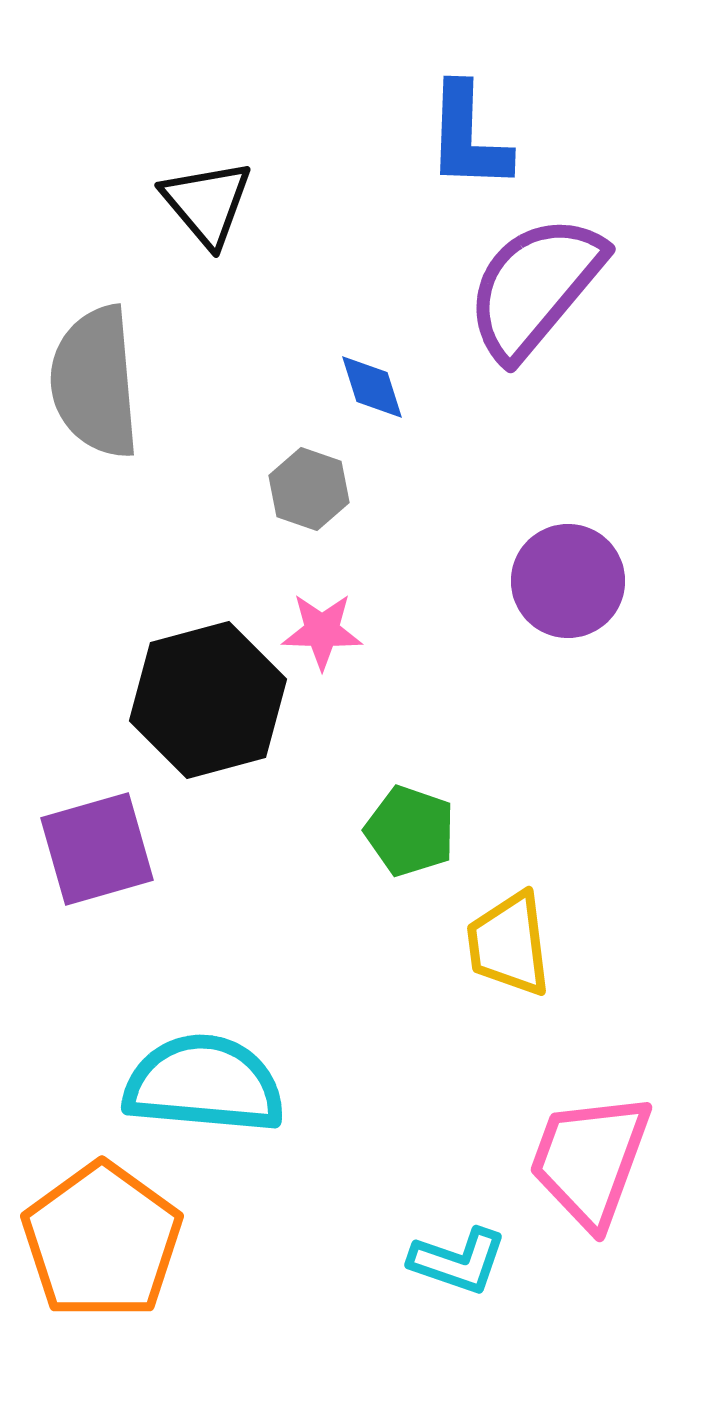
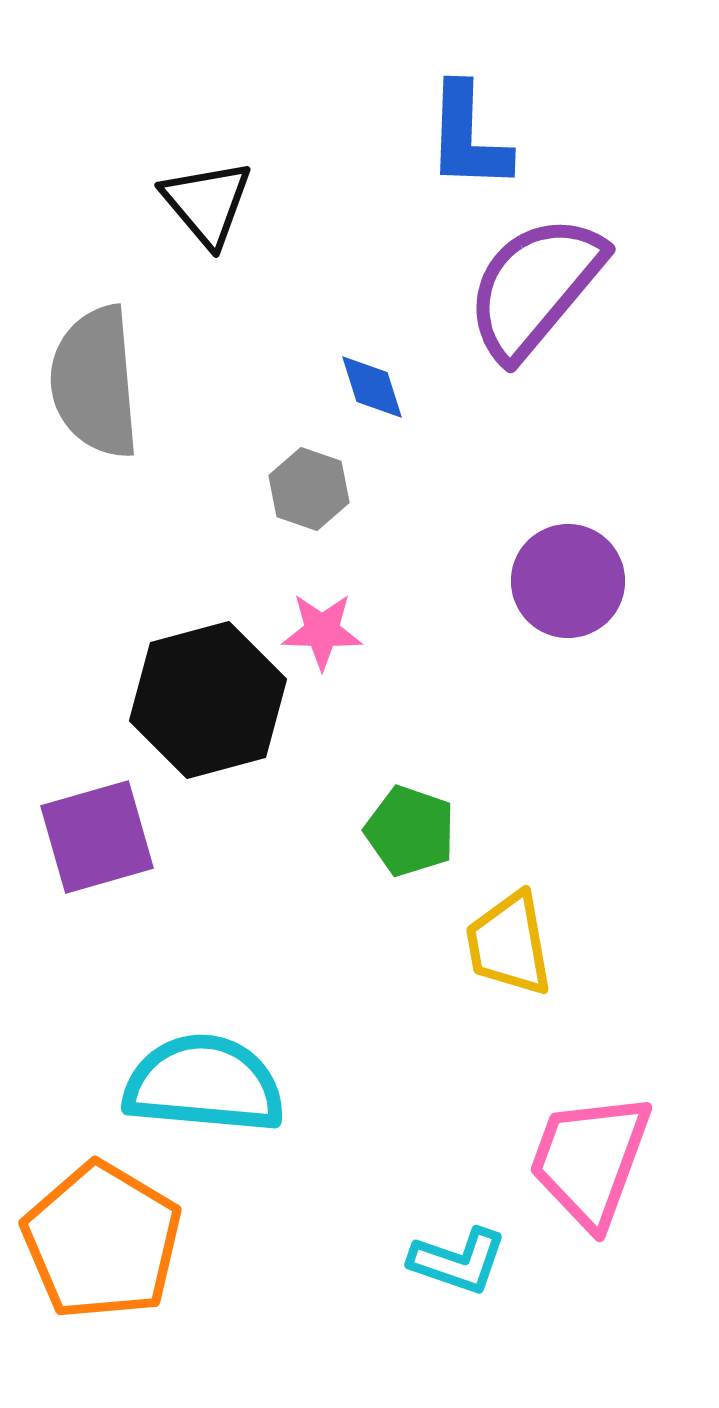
purple square: moved 12 px up
yellow trapezoid: rotated 3 degrees counterclockwise
orange pentagon: rotated 5 degrees counterclockwise
